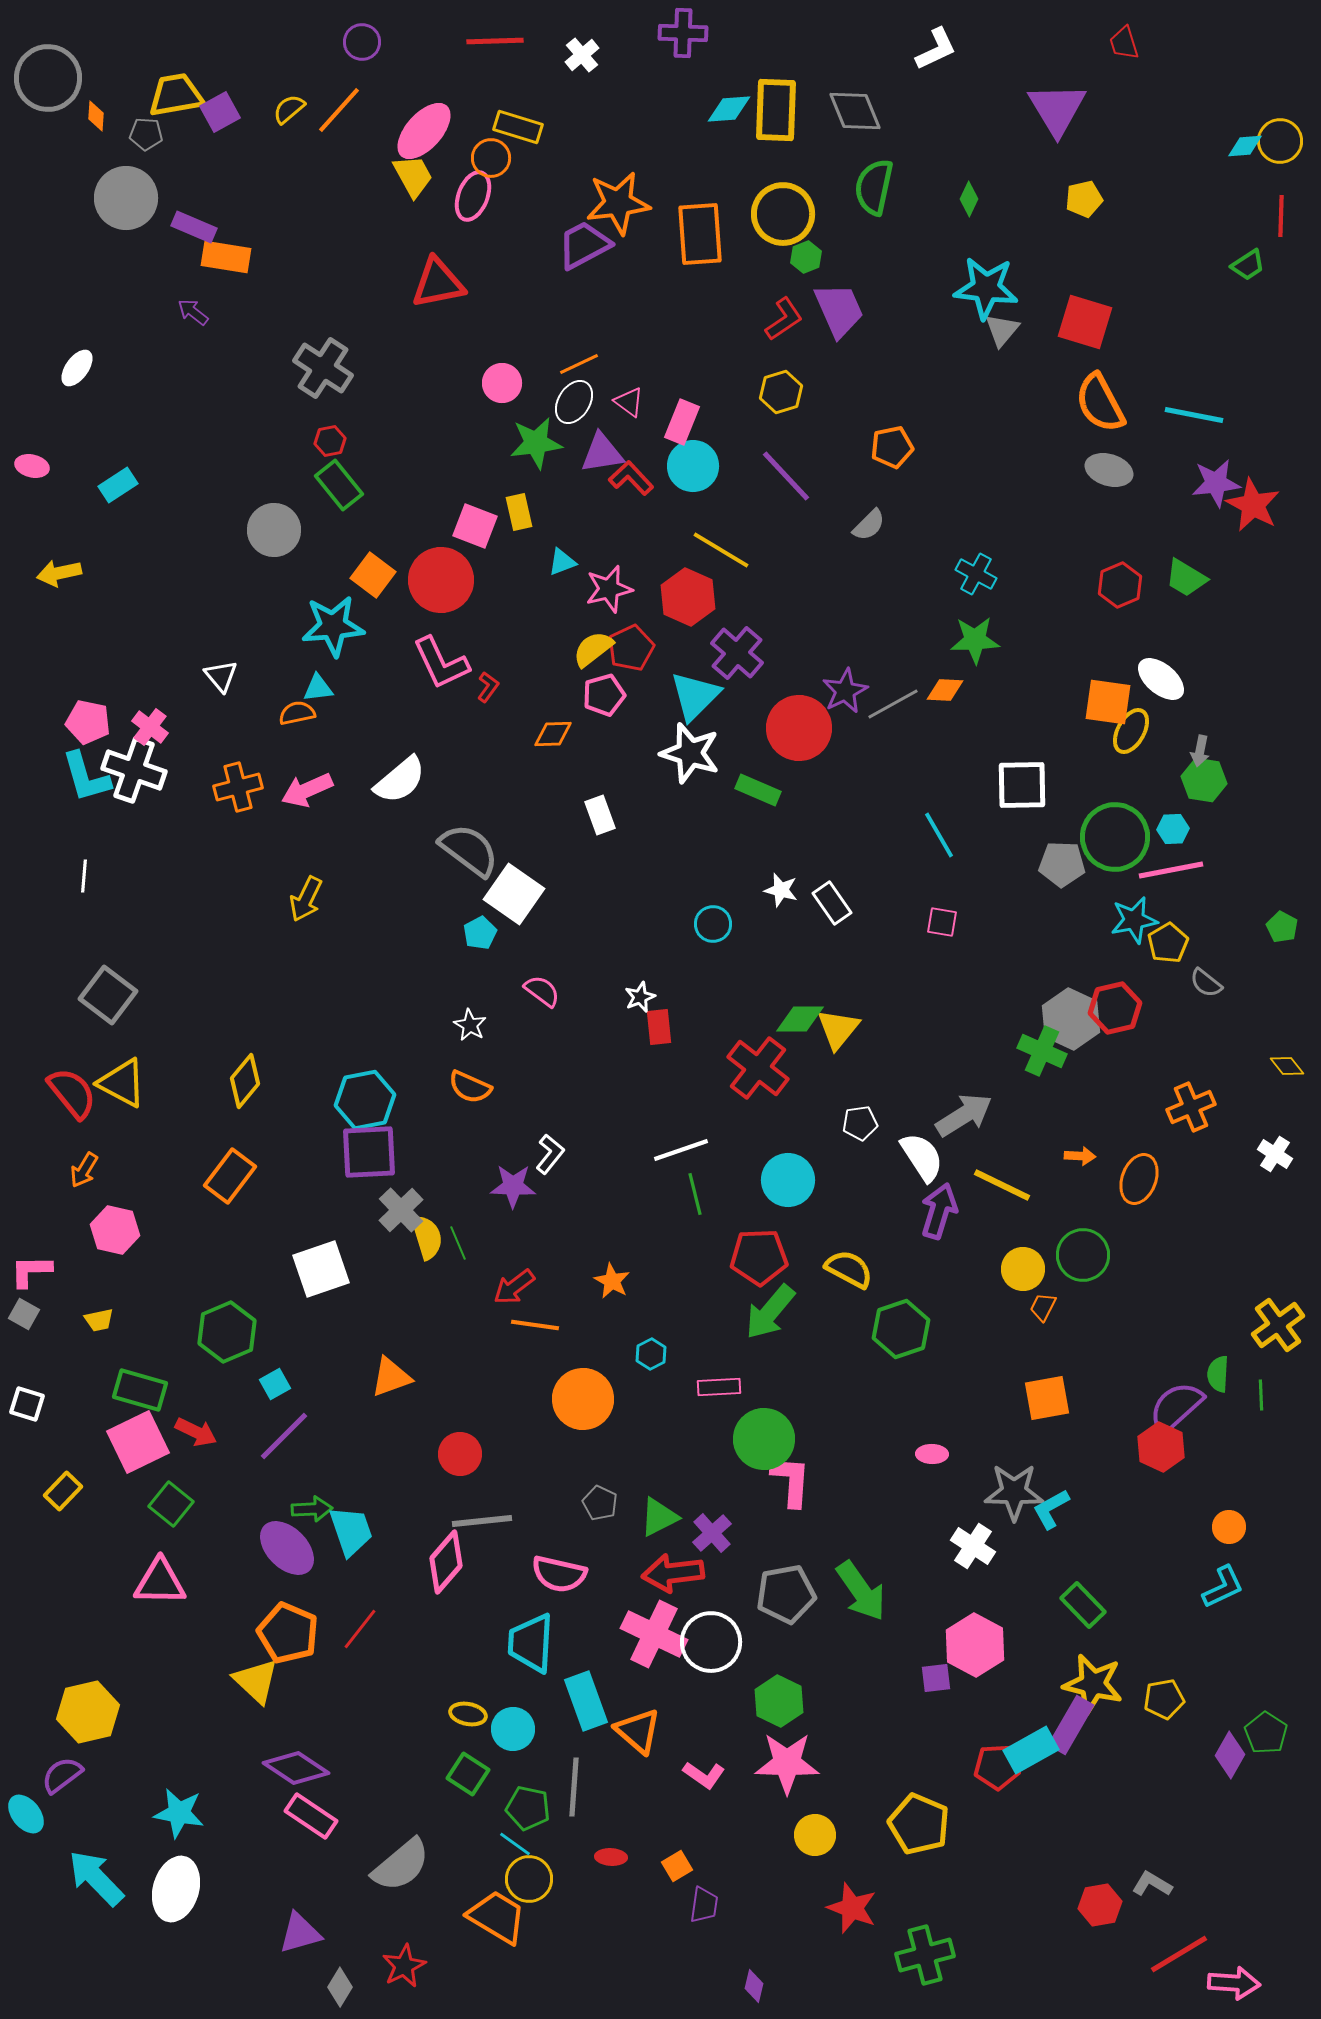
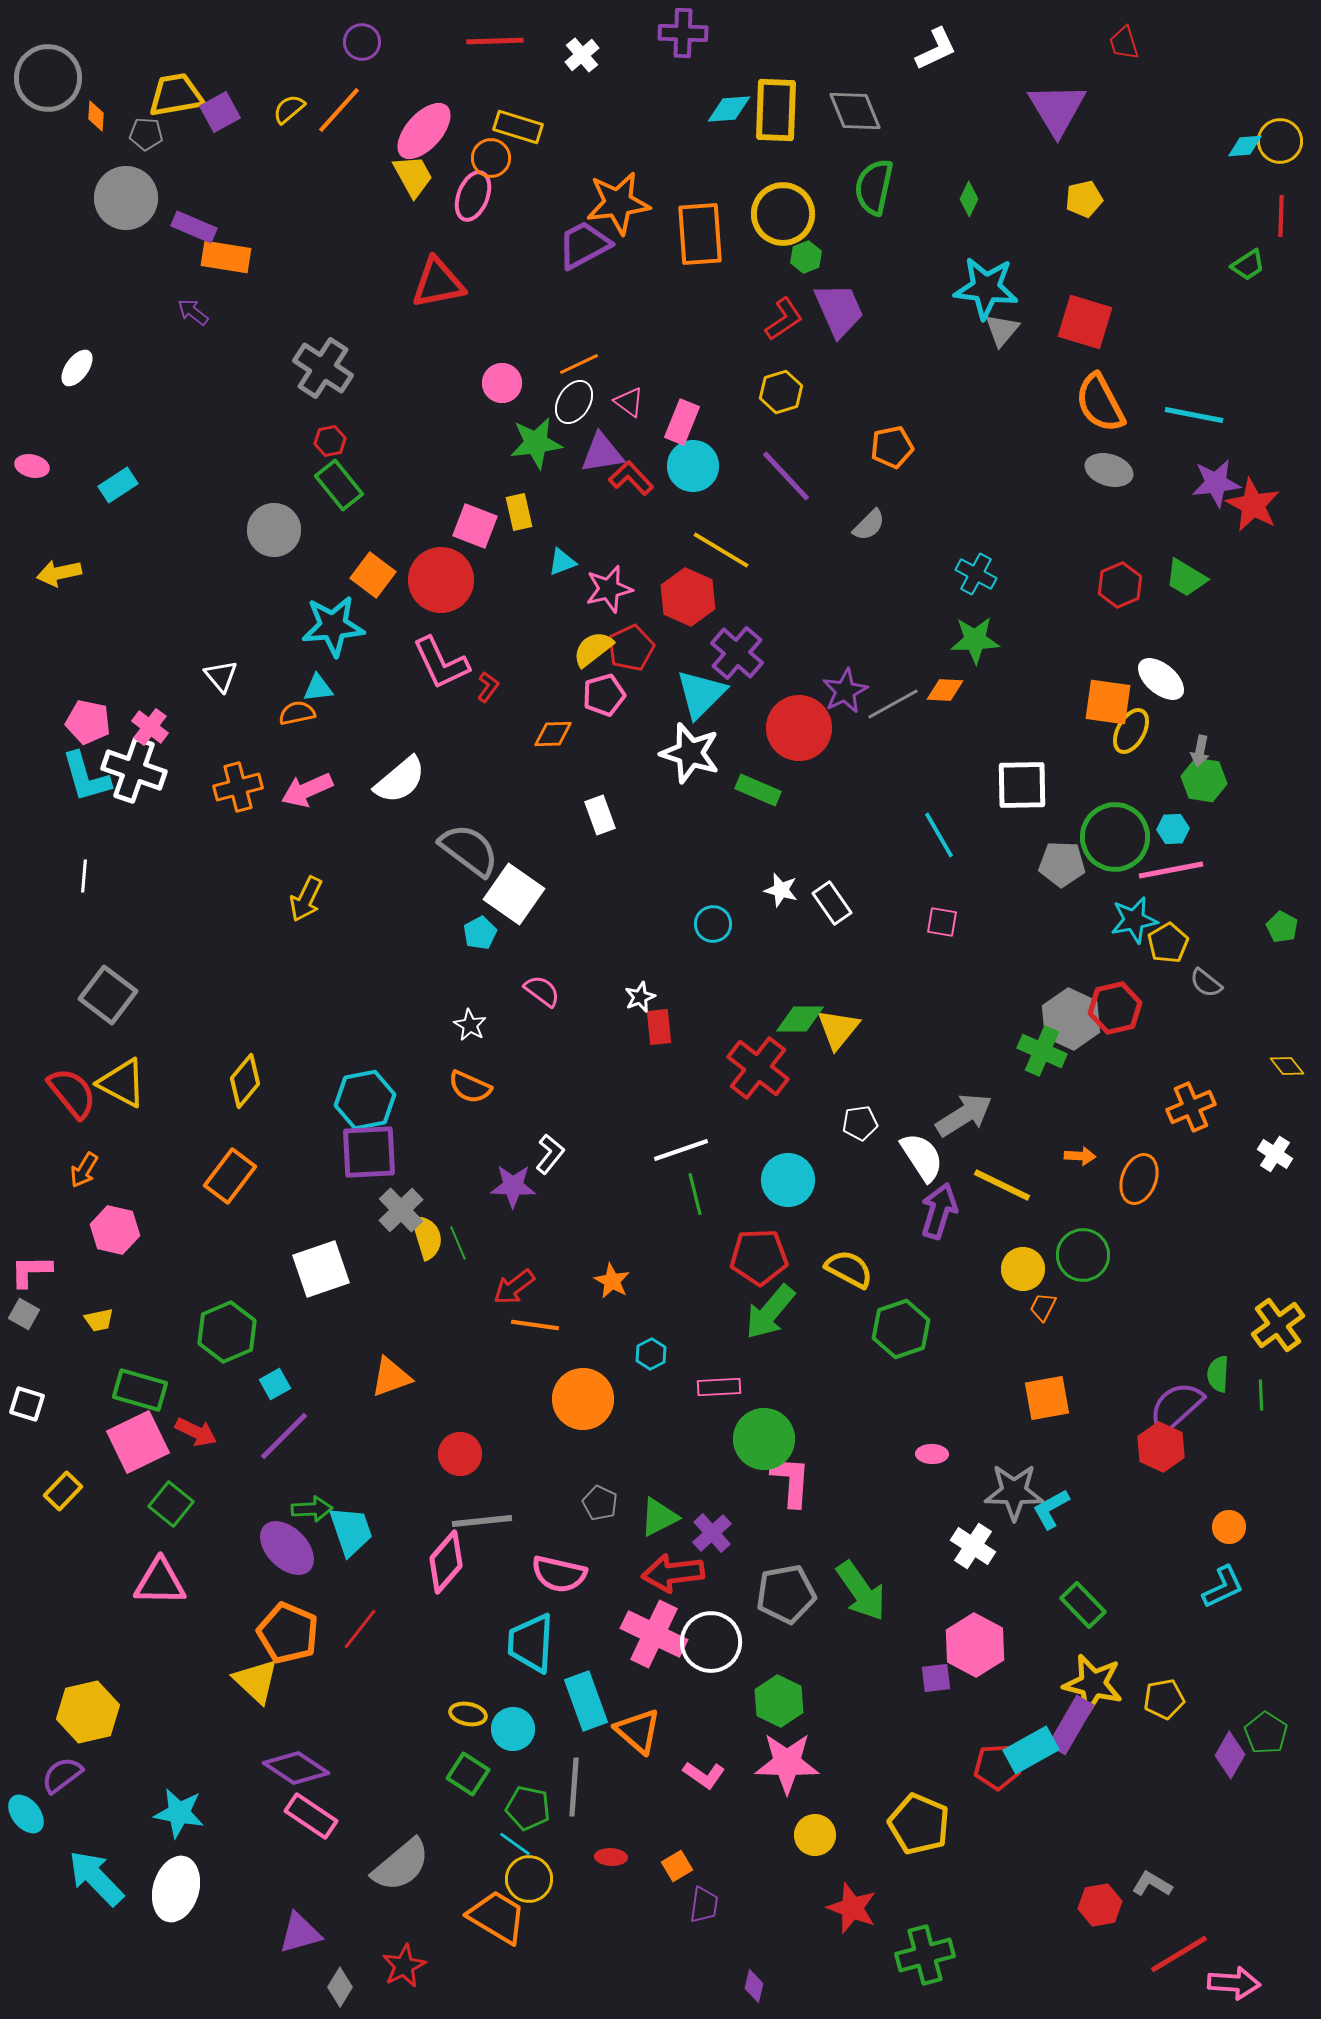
cyan triangle at (695, 696): moved 6 px right, 2 px up
